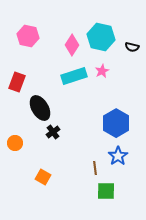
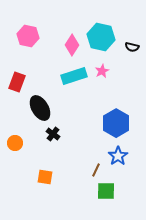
black cross: moved 2 px down; rotated 16 degrees counterclockwise
brown line: moved 1 px right, 2 px down; rotated 32 degrees clockwise
orange square: moved 2 px right; rotated 21 degrees counterclockwise
